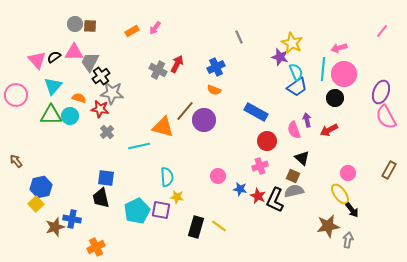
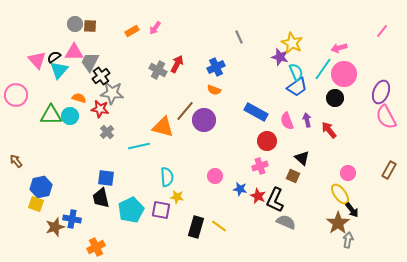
cyan line at (323, 69): rotated 30 degrees clockwise
cyan triangle at (53, 86): moved 6 px right, 16 px up
pink semicircle at (294, 130): moved 7 px left, 9 px up
red arrow at (329, 130): rotated 78 degrees clockwise
pink circle at (218, 176): moved 3 px left
gray semicircle at (294, 191): moved 8 px left, 31 px down; rotated 36 degrees clockwise
yellow square at (36, 204): rotated 28 degrees counterclockwise
cyan pentagon at (137, 211): moved 6 px left, 1 px up
brown star at (328, 226): moved 10 px right, 3 px up; rotated 25 degrees counterclockwise
